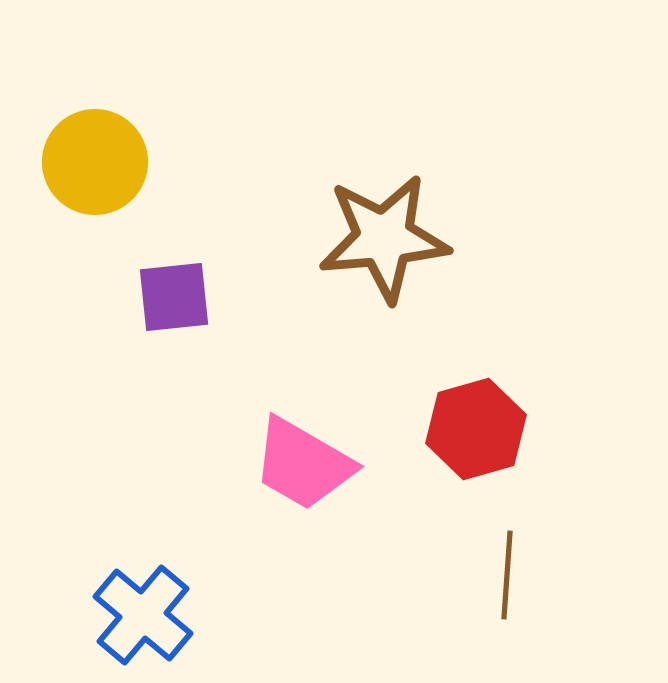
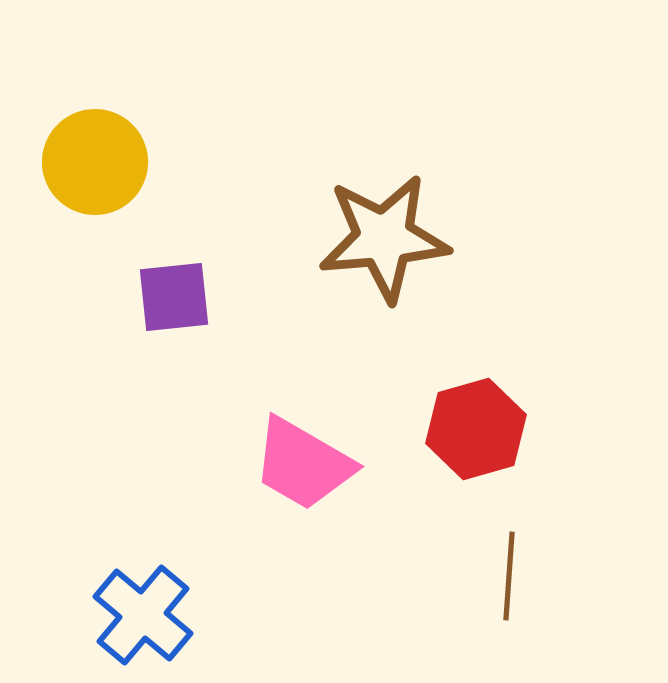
brown line: moved 2 px right, 1 px down
